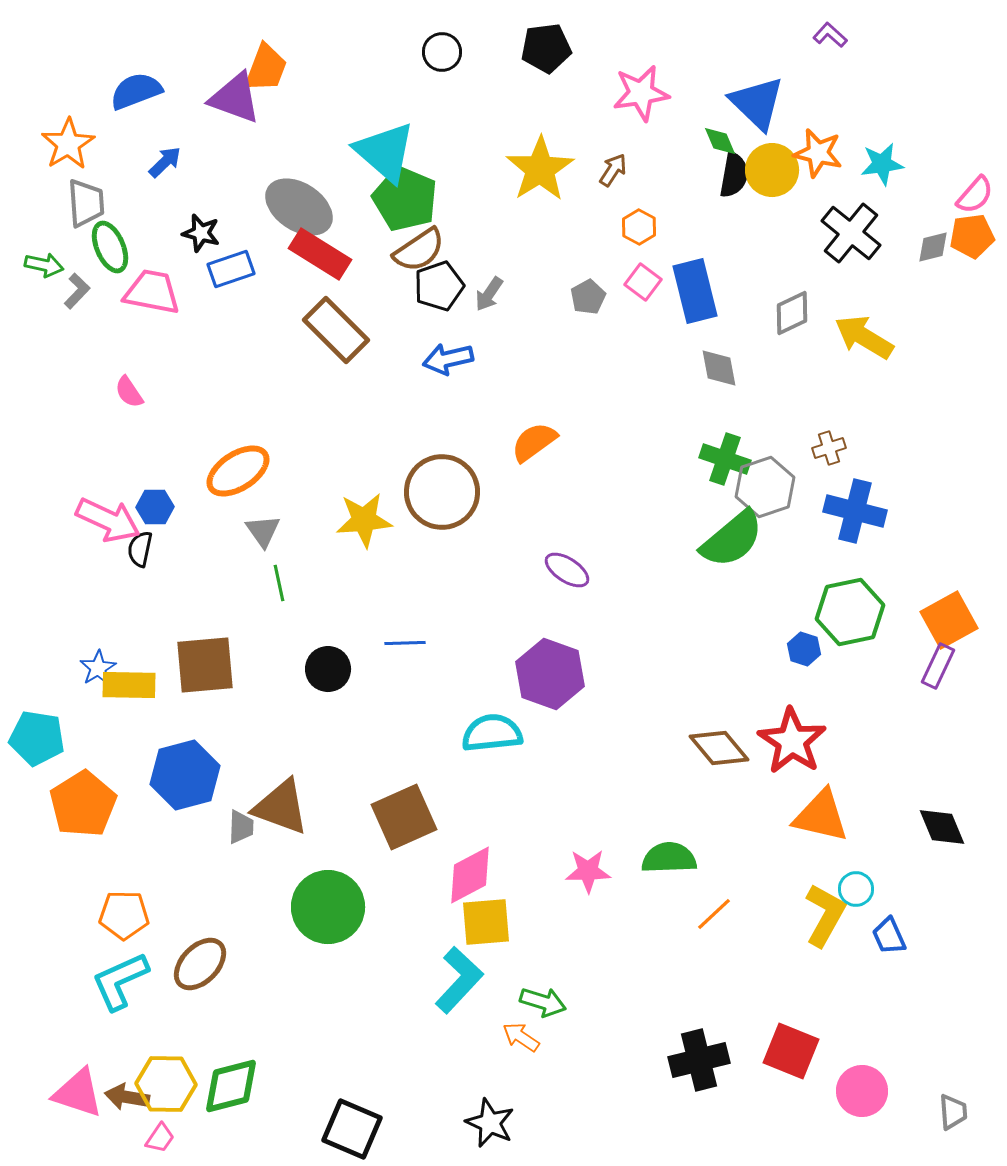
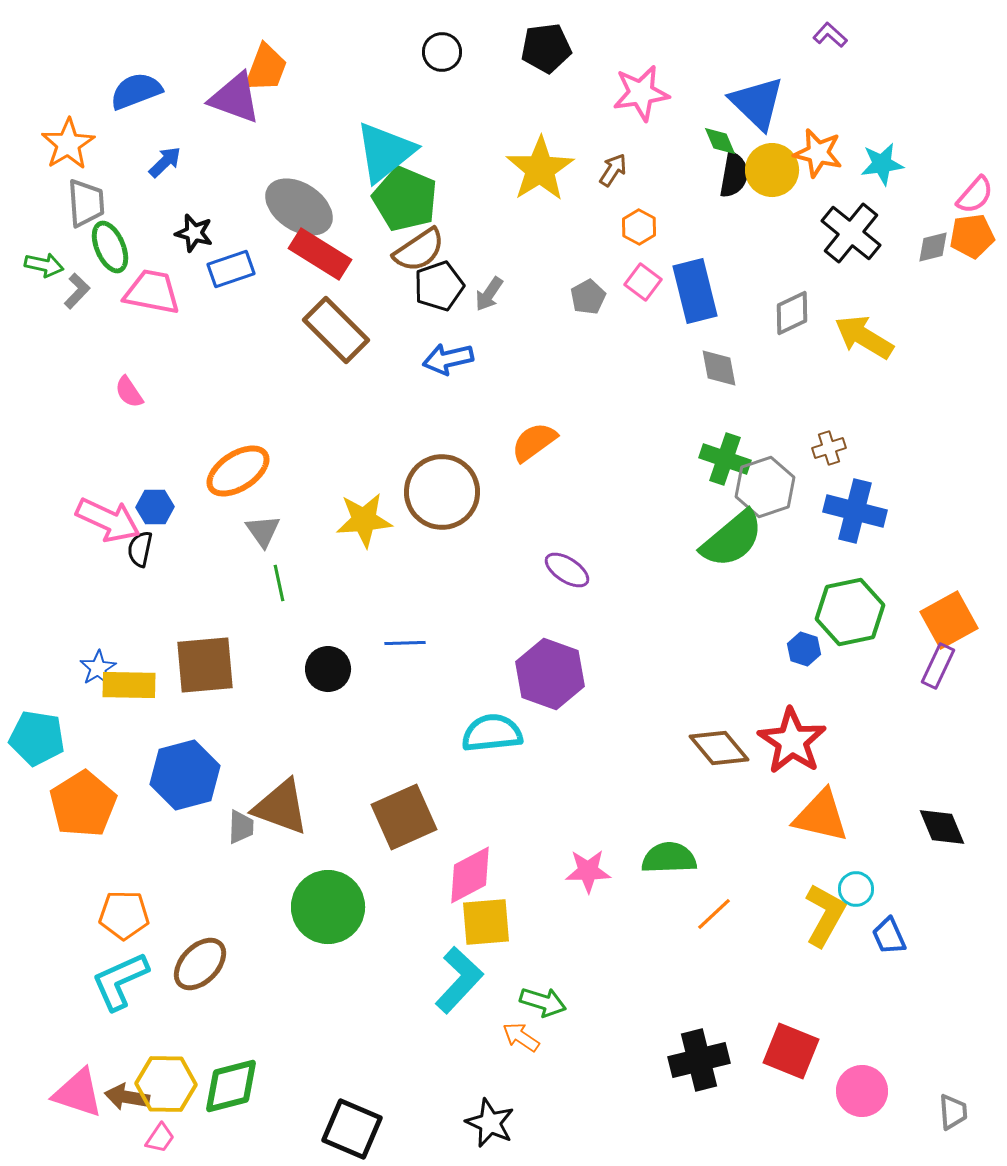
cyan triangle at (385, 152): rotated 40 degrees clockwise
black star at (201, 233): moved 7 px left
